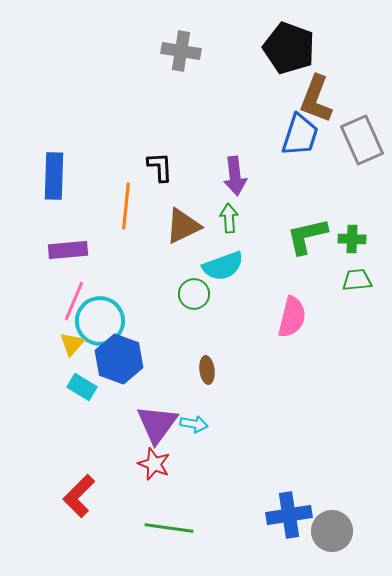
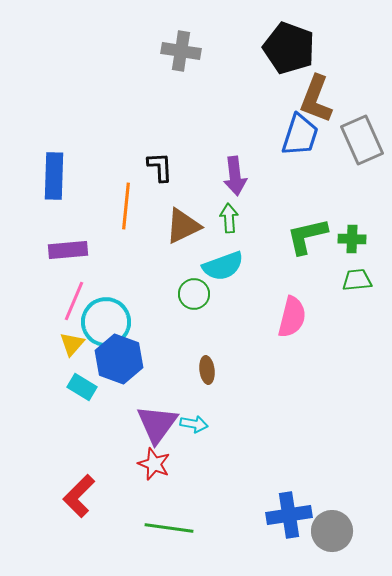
cyan circle: moved 6 px right, 1 px down
